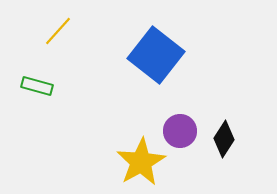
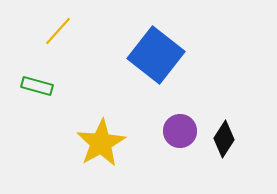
yellow star: moved 40 px left, 19 px up
